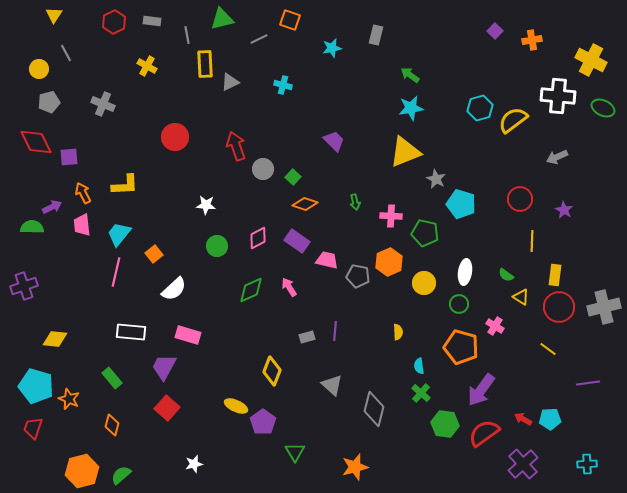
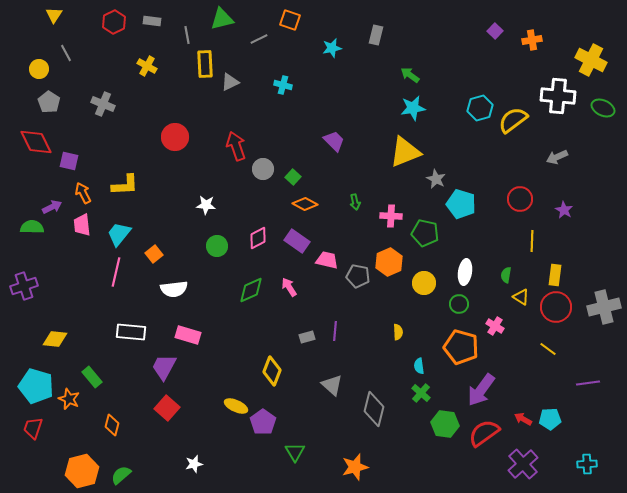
gray pentagon at (49, 102): rotated 25 degrees counterclockwise
cyan star at (411, 108): moved 2 px right
purple square at (69, 157): moved 4 px down; rotated 18 degrees clockwise
orange diamond at (305, 204): rotated 10 degrees clockwise
green semicircle at (506, 275): rotated 63 degrees clockwise
white semicircle at (174, 289): rotated 36 degrees clockwise
red circle at (559, 307): moved 3 px left
green rectangle at (112, 378): moved 20 px left, 1 px up
